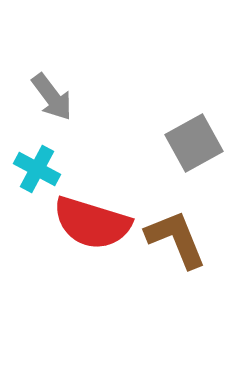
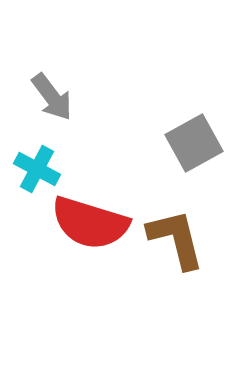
red semicircle: moved 2 px left
brown L-shape: rotated 8 degrees clockwise
